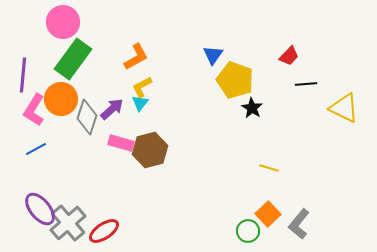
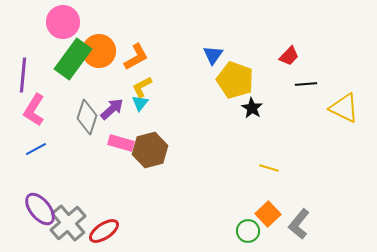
orange circle: moved 38 px right, 48 px up
